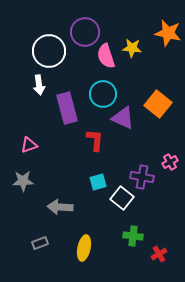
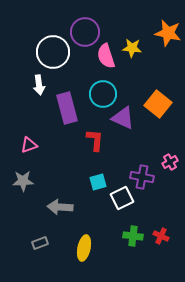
white circle: moved 4 px right, 1 px down
white square: rotated 25 degrees clockwise
red cross: moved 2 px right, 18 px up; rotated 35 degrees counterclockwise
